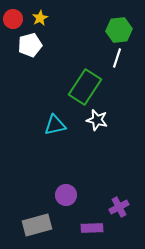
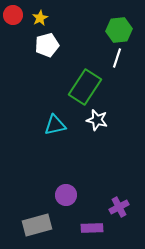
red circle: moved 4 px up
white pentagon: moved 17 px right
